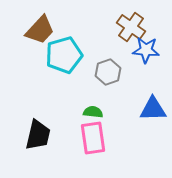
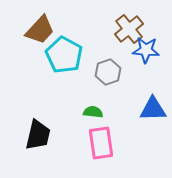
brown cross: moved 2 px left, 2 px down; rotated 16 degrees clockwise
cyan pentagon: rotated 27 degrees counterclockwise
pink rectangle: moved 8 px right, 5 px down
